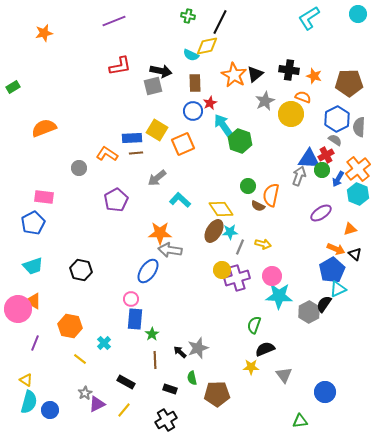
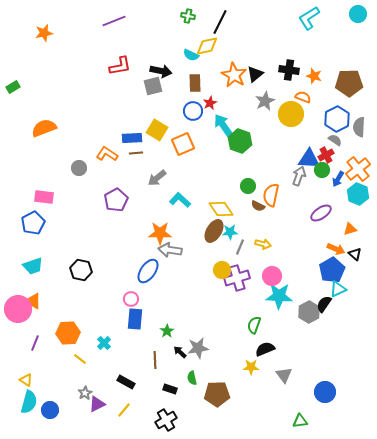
orange hexagon at (70, 326): moved 2 px left, 7 px down; rotated 15 degrees counterclockwise
green star at (152, 334): moved 15 px right, 3 px up
gray star at (198, 348): rotated 10 degrees clockwise
